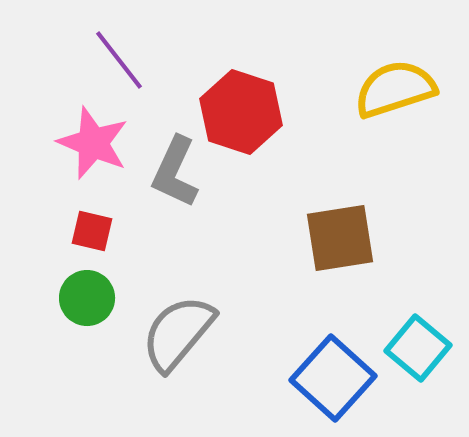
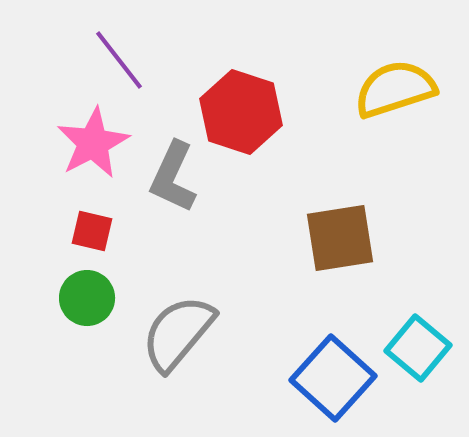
pink star: rotated 22 degrees clockwise
gray L-shape: moved 2 px left, 5 px down
